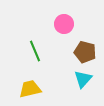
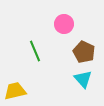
brown pentagon: moved 1 px left; rotated 10 degrees clockwise
cyan triangle: rotated 24 degrees counterclockwise
yellow trapezoid: moved 15 px left, 2 px down
